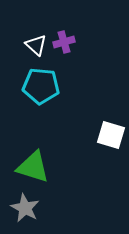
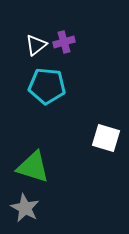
white triangle: rotated 40 degrees clockwise
cyan pentagon: moved 6 px right
white square: moved 5 px left, 3 px down
